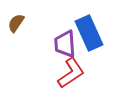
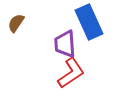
blue rectangle: moved 11 px up
